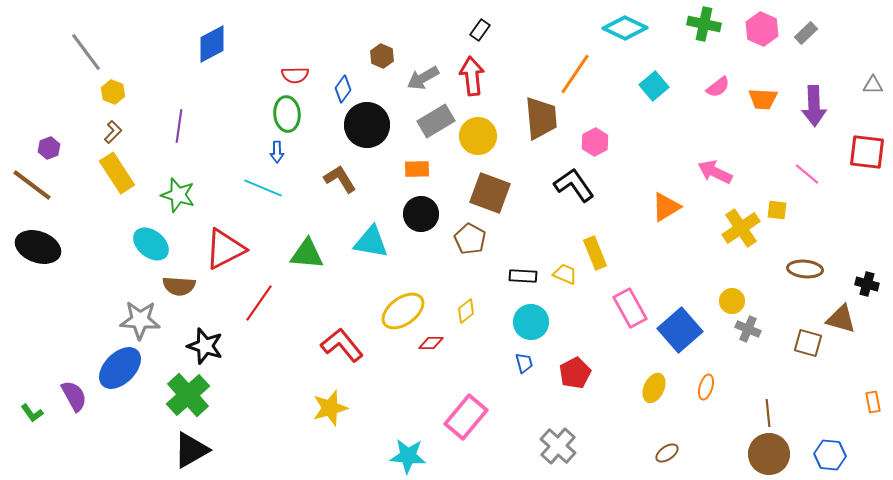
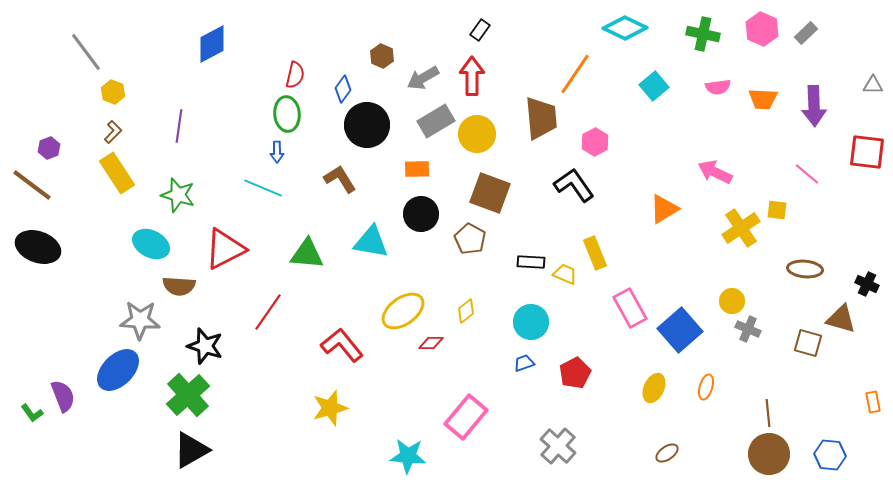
green cross at (704, 24): moved 1 px left, 10 px down
red semicircle at (295, 75): rotated 76 degrees counterclockwise
red arrow at (472, 76): rotated 6 degrees clockwise
pink semicircle at (718, 87): rotated 30 degrees clockwise
yellow circle at (478, 136): moved 1 px left, 2 px up
orange triangle at (666, 207): moved 2 px left, 2 px down
cyan ellipse at (151, 244): rotated 12 degrees counterclockwise
black rectangle at (523, 276): moved 8 px right, 14 px up
black cross at (867, 284): rotated 10 degrees clockwise
red line at (259, 303): moved 9 px right, 9 px down
blue trapezoid at (524, 363): rotated 95 degrees counterclockwise
blue ellipse at (120, 368): moved 2 px left, 2 px down
purple semicircle at (74, 396): moved 11 px left; rotated 8 degrees clockwise
